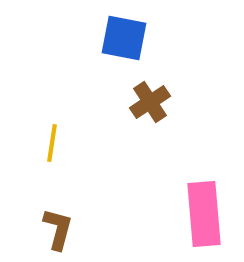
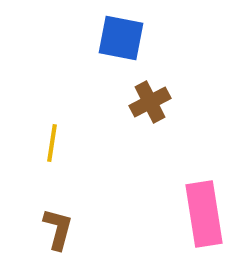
blue square: moved 3 px left
brown cross: rotated 6 degrees clockwise
pink rectangle: rotated 4 degrees counterclockwise
